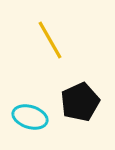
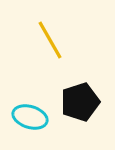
black pentagon: rotated 6 degrees clockwise
